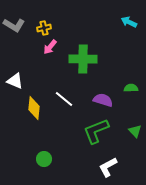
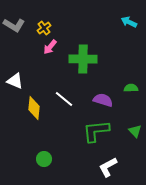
yellow cross: rotated 24 degrees counterclockwise
green L-shape: rotated 16 degrees clockwise
